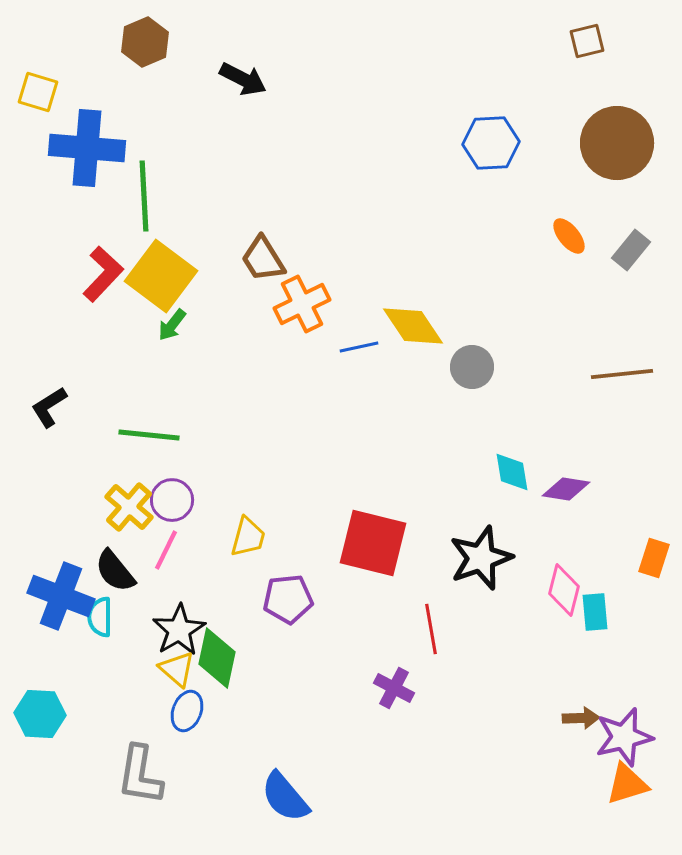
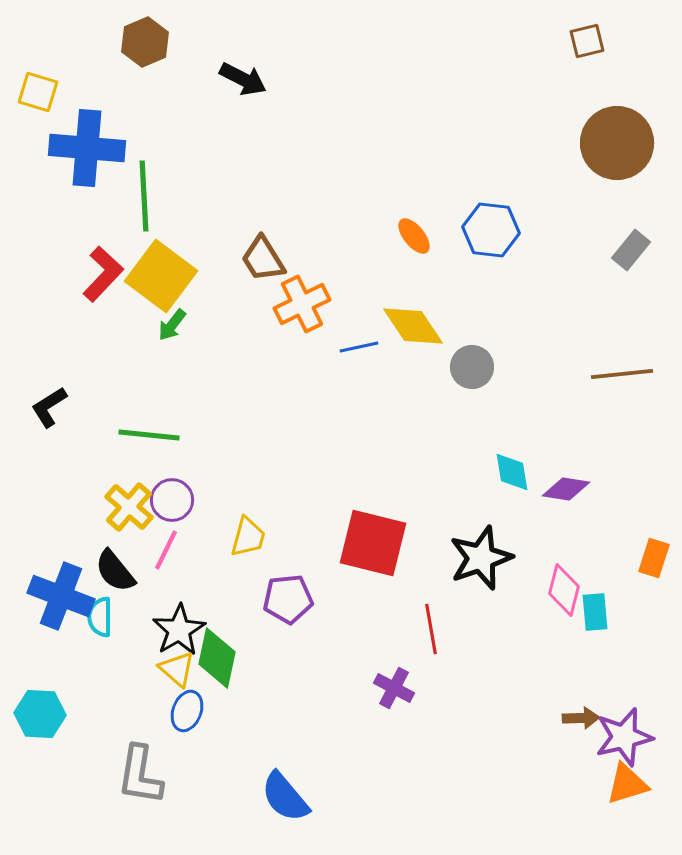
blue hexagon at (491, 143): moved 87 px down; rotated 10 degrees clockwise
orange ellipse at (569, 236): moved 155 px left
